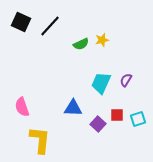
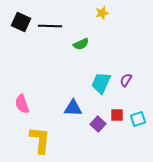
black line: rotated 50 degrees clockwise
yellow star: moved 27 px up
pink semicircle: moved 3 px up
